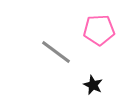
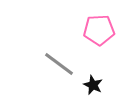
gray line: moved 3 px right, 12 px down
